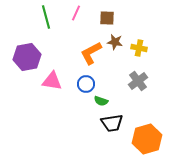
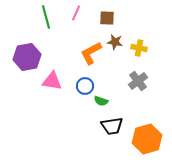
blue circle: moved 1 px left, 2 px down
black trapezoid: moved 3 px down
